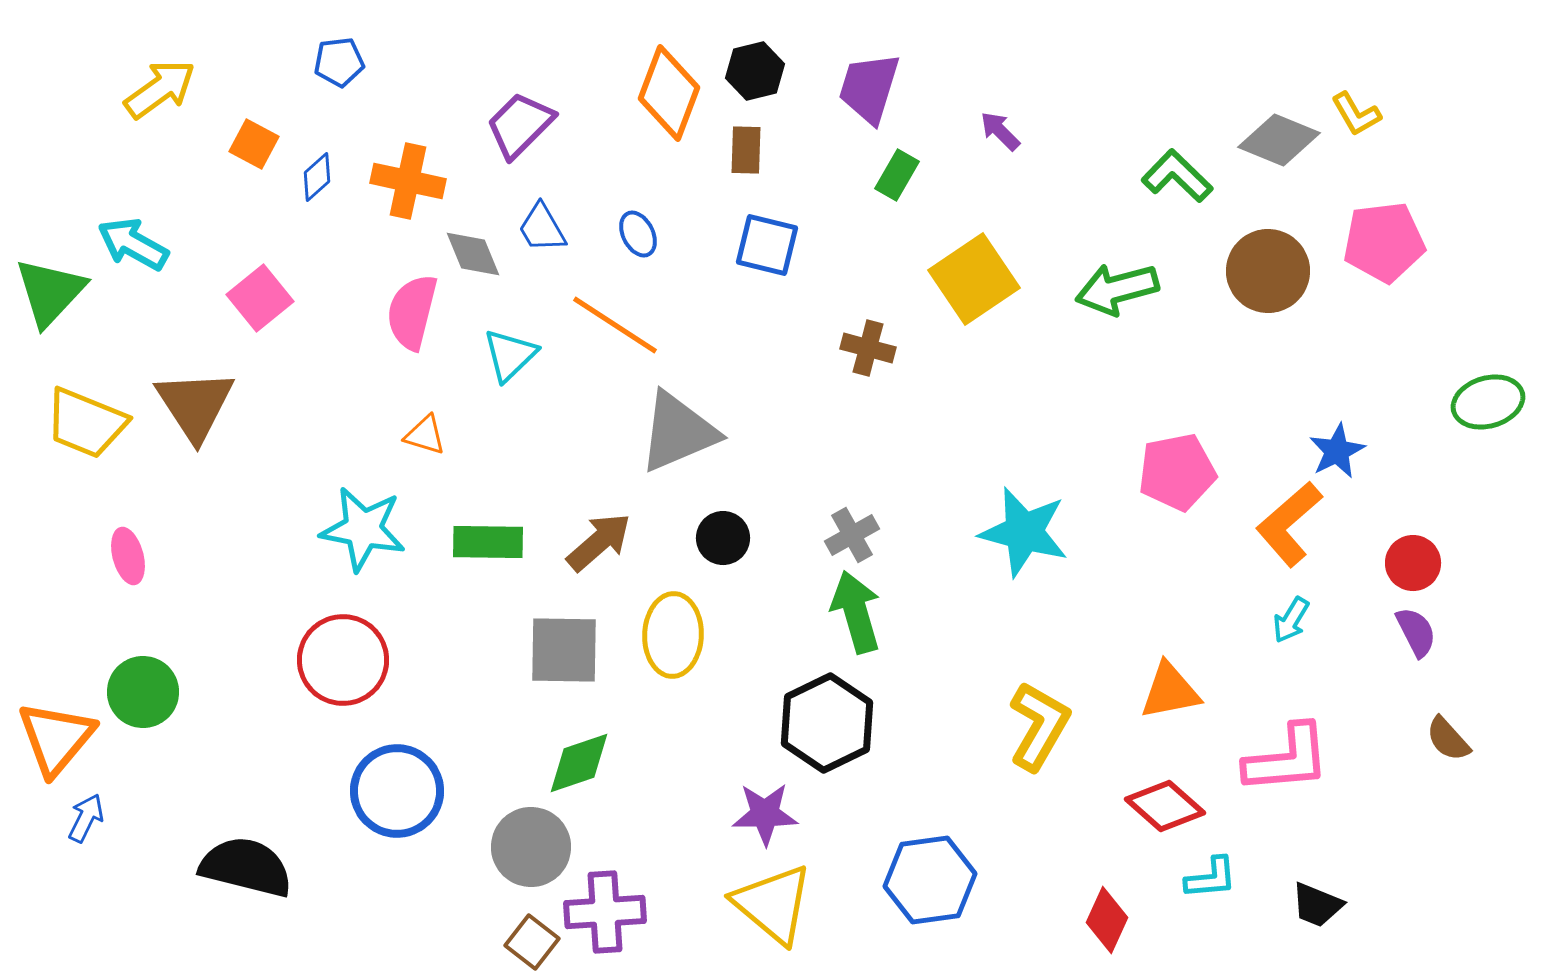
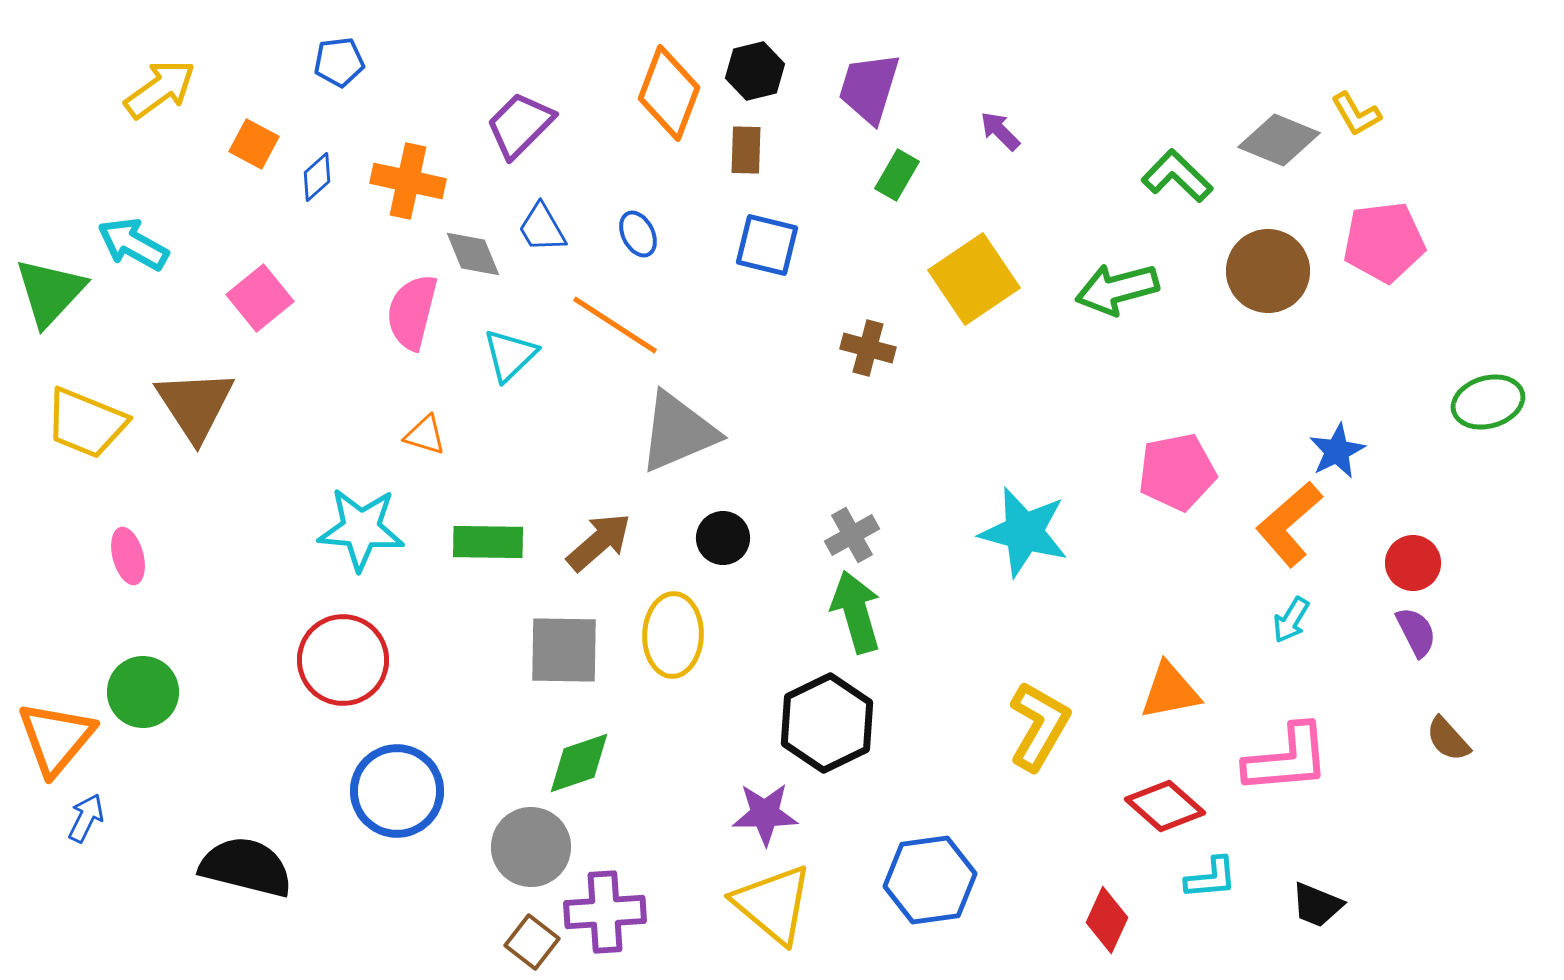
cyan star at (363, 529): moved 2 px left; rotated 6 degrees counterclockwise
